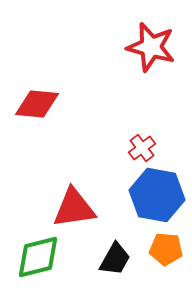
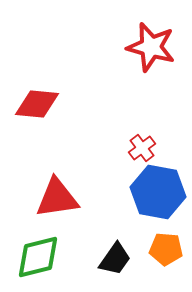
blue hexagon: moved 1 px right, 3 px up
red triangle: moved 17 px left, 10 px up
black trapezoid: rotated 6 degrees clockwise
